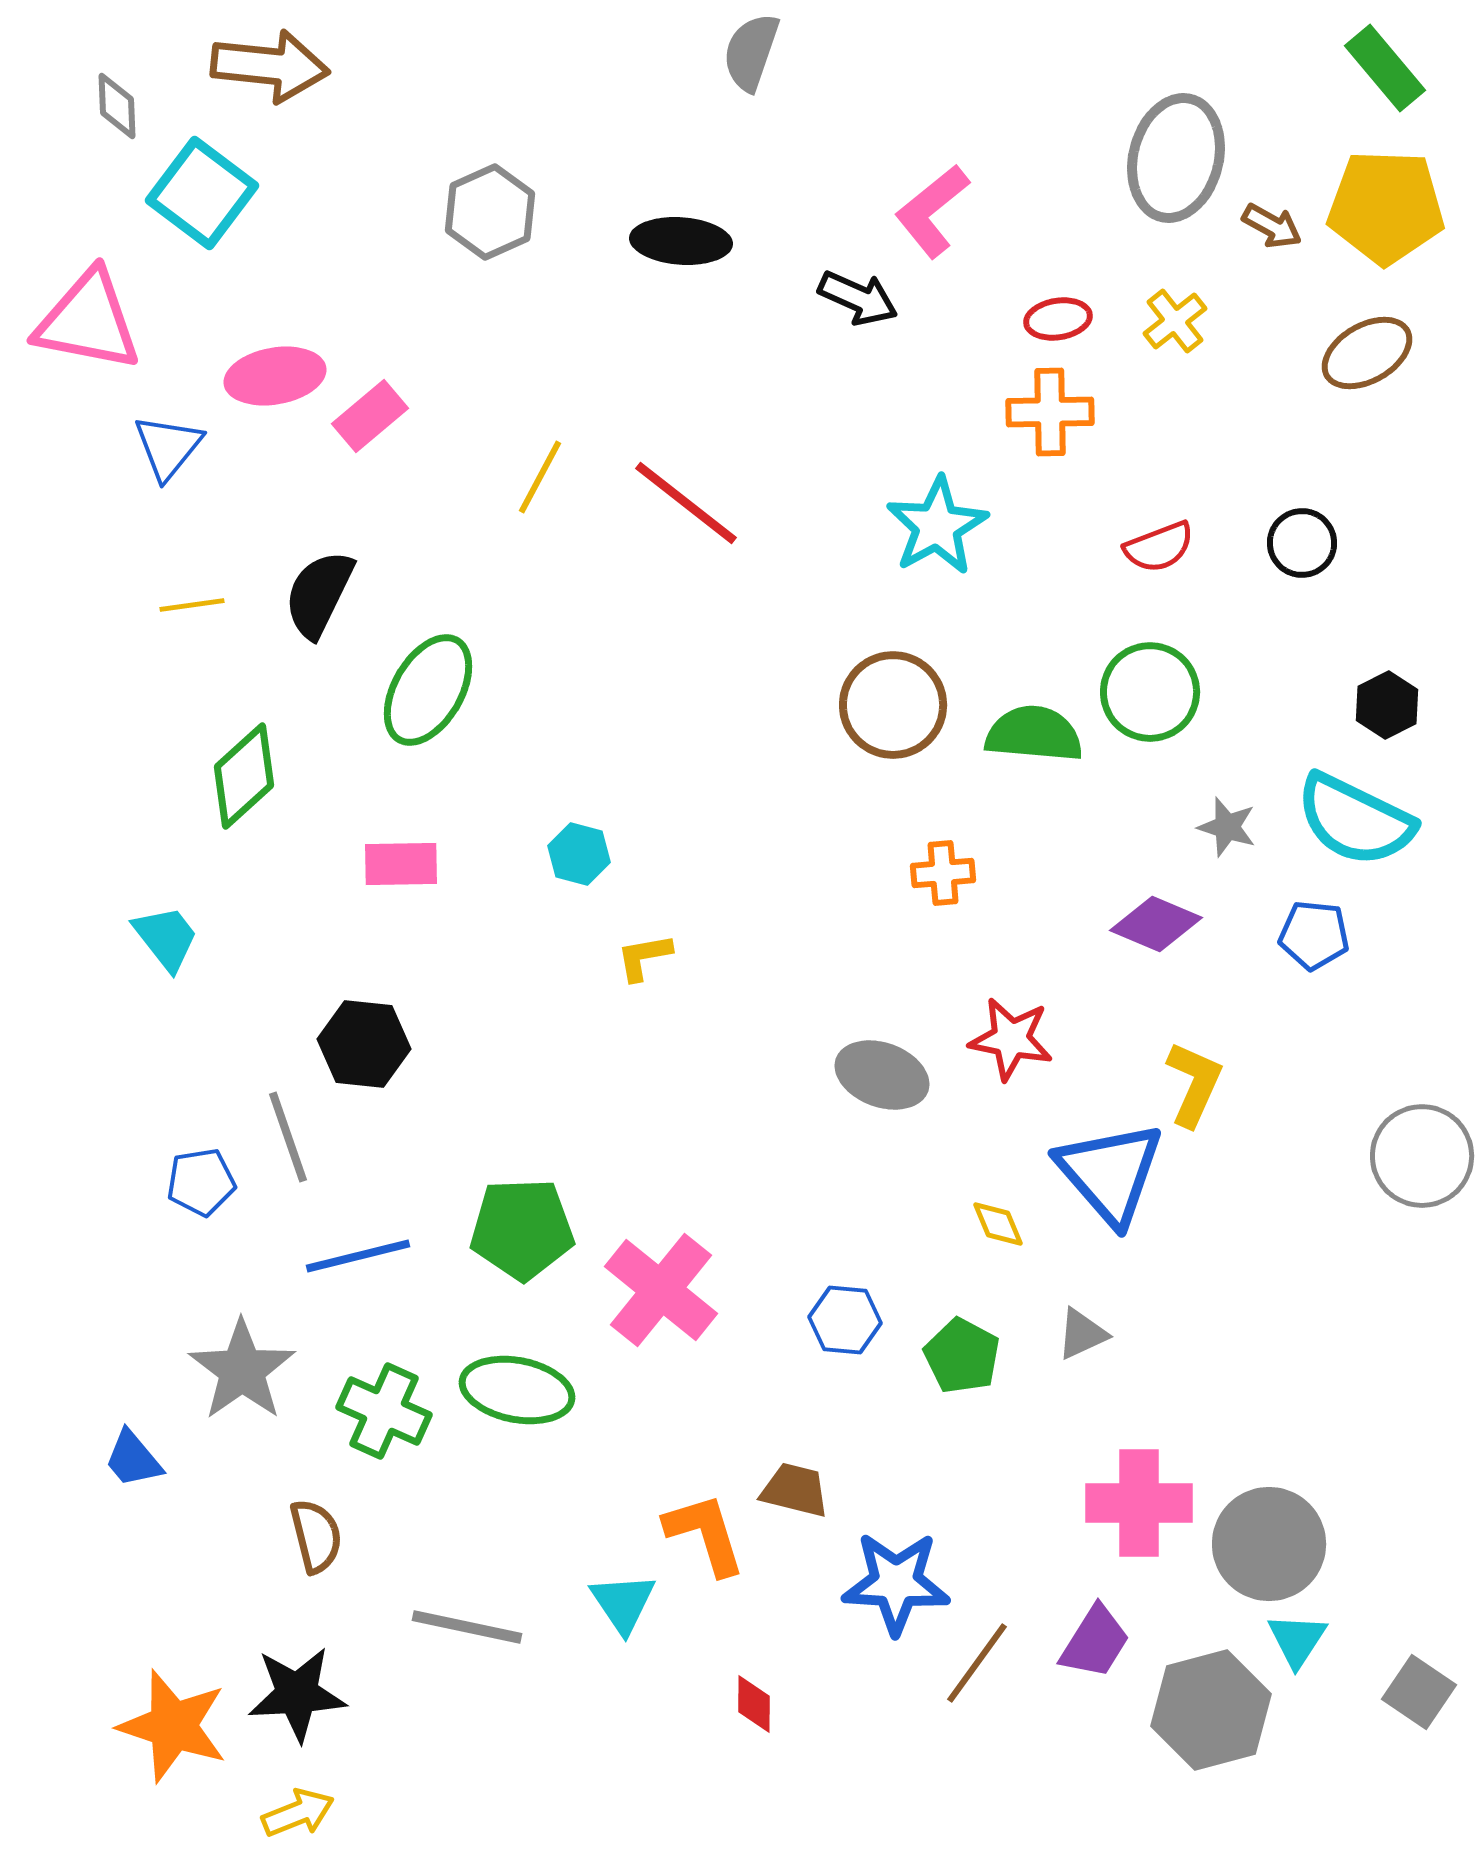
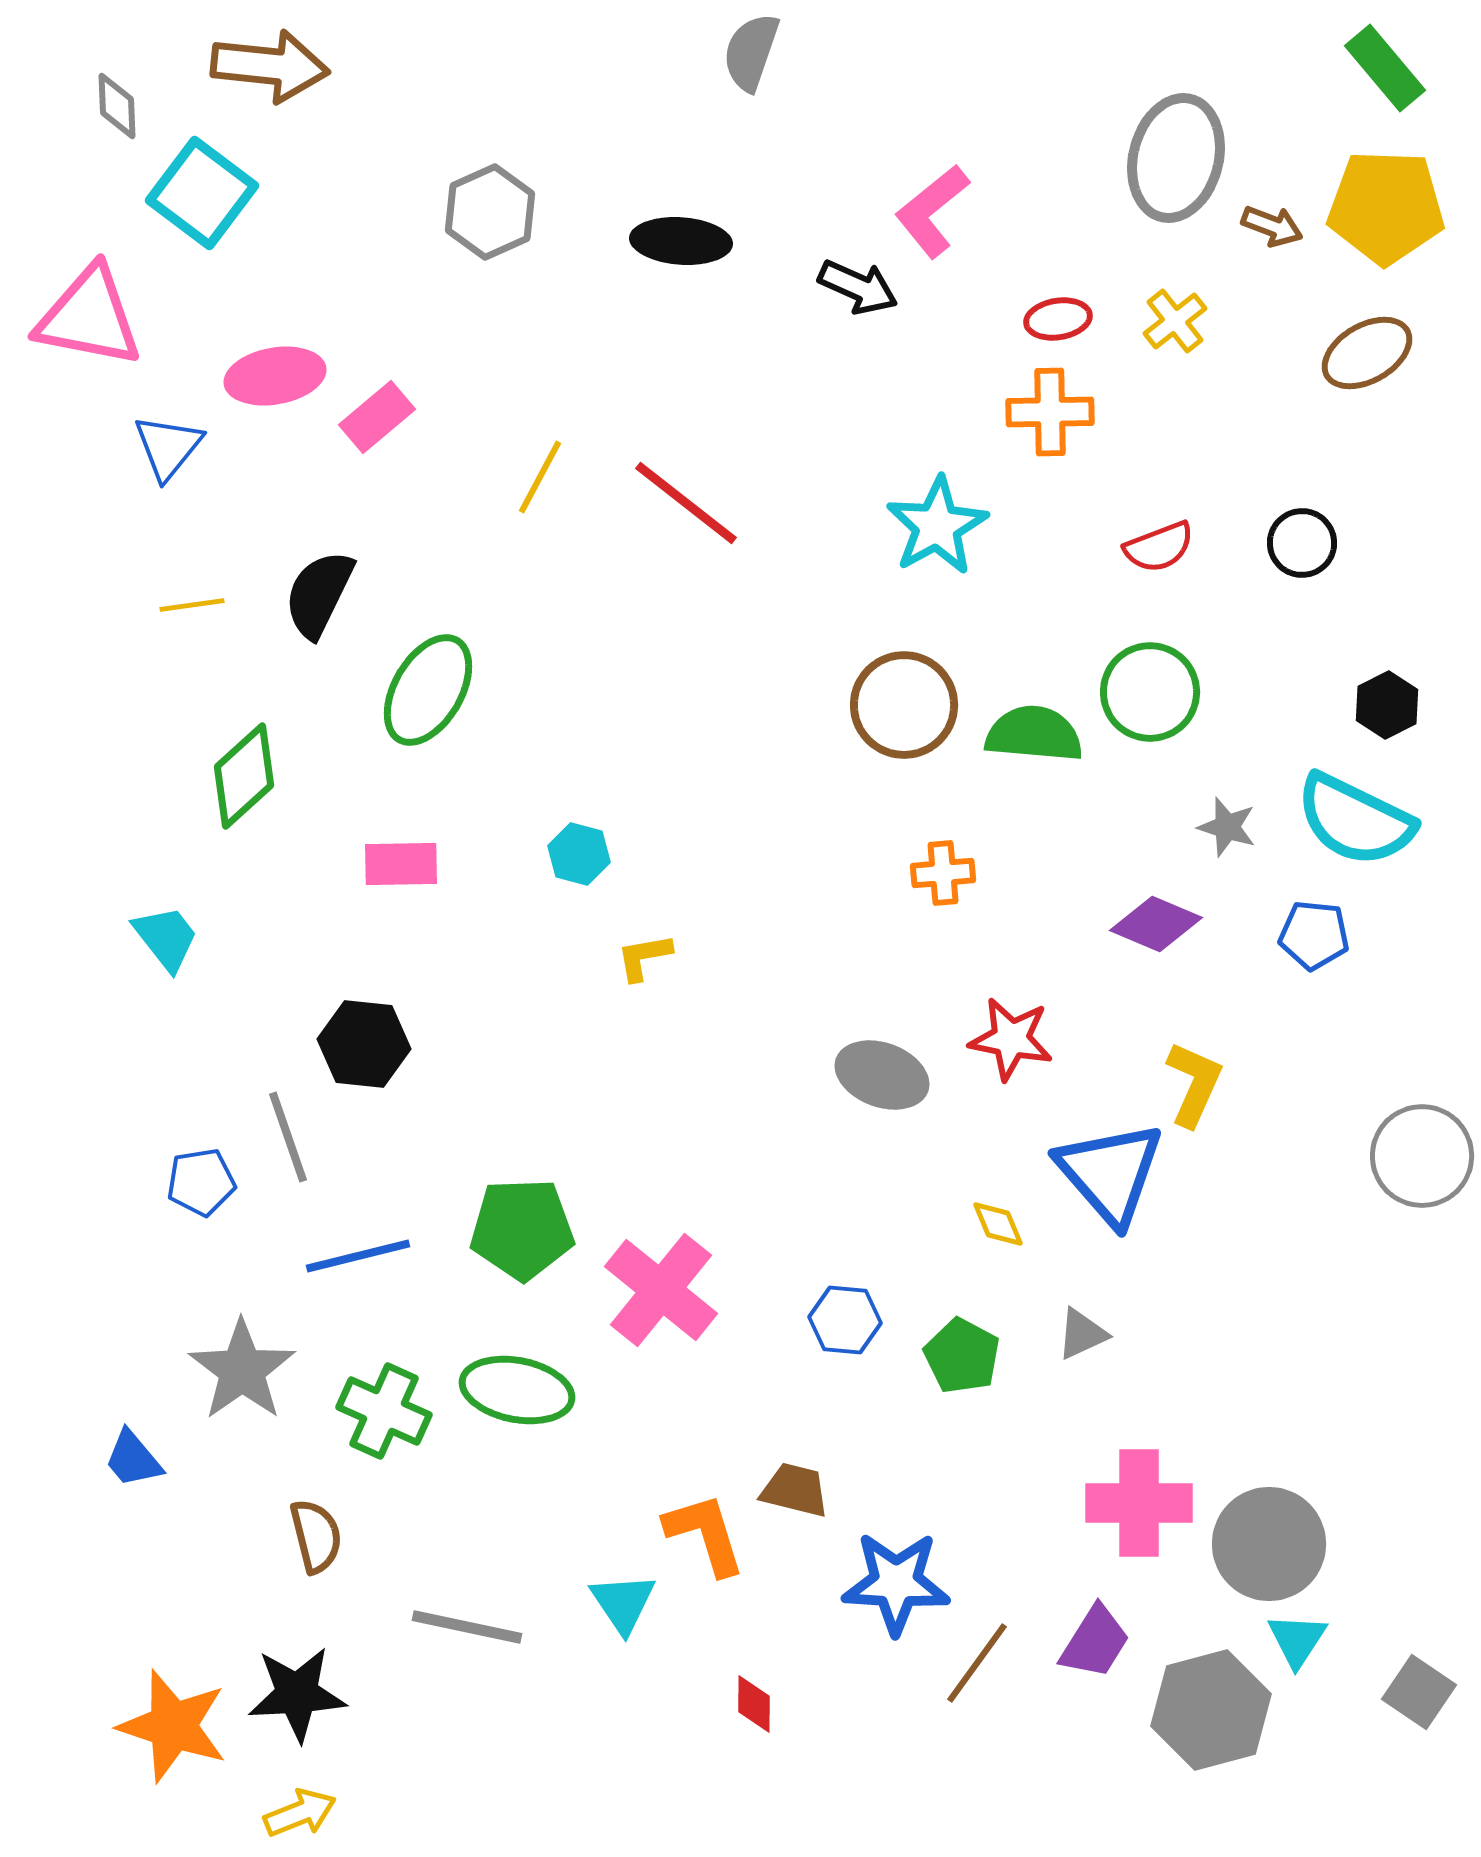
brown arrow at (1272, 226): rotated 8 degrees counterclockwise
black arrow at (858, 298): moved 11 px up
pink triangle at (88, 321): moved 1 px right, 4 px up
pink rectangle at (370, 416): moved 7 px right, 1 px down
brown circle at (893, 705): moved 11 px right
yellow arrow at (298, 1813): moved 2 px right
